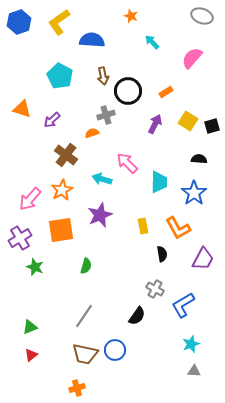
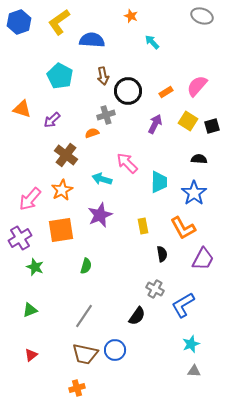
pink semicircle at (192, 58): moved 5 px right, 28 px down
orange L-shape at (178, 228): moved 5 px right
green triangle at (30, 327): moved 17 px up
